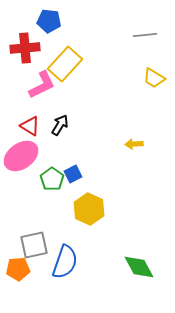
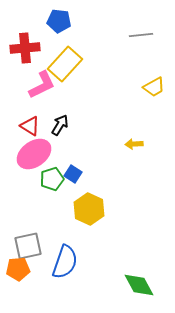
blue pentagon: moved 10 px right
gray line: moved 4 px left
yellow trapezoid: moved 9 px down; rotated 60 degrees counterclockwise
pink ellipse: moved 13 px right, 2 px up
blue square: rotated 30 degrees counterclockwise
green pentagon: rotated 20 degrees clockwise
gray square: moved 6 px left, 1 px down
green diamond: moved 18 px down
